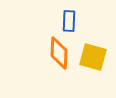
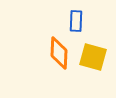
blue rectangle: moved 7 px right
